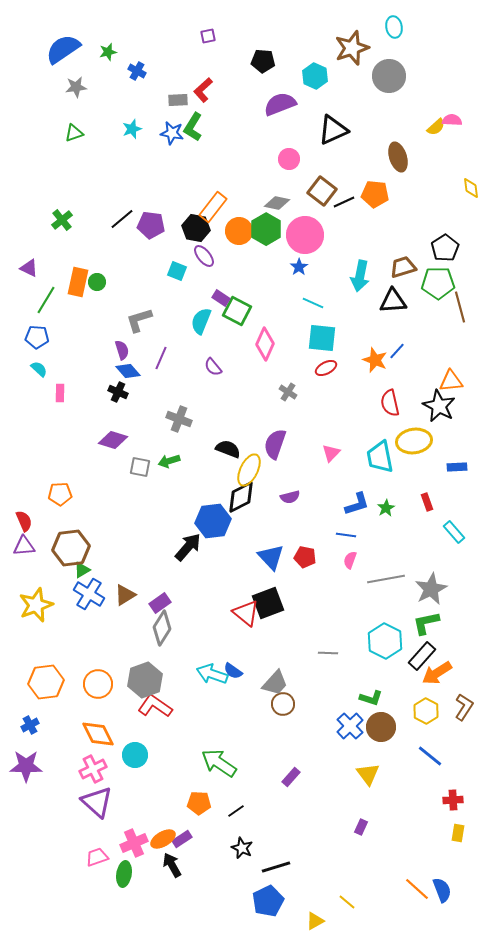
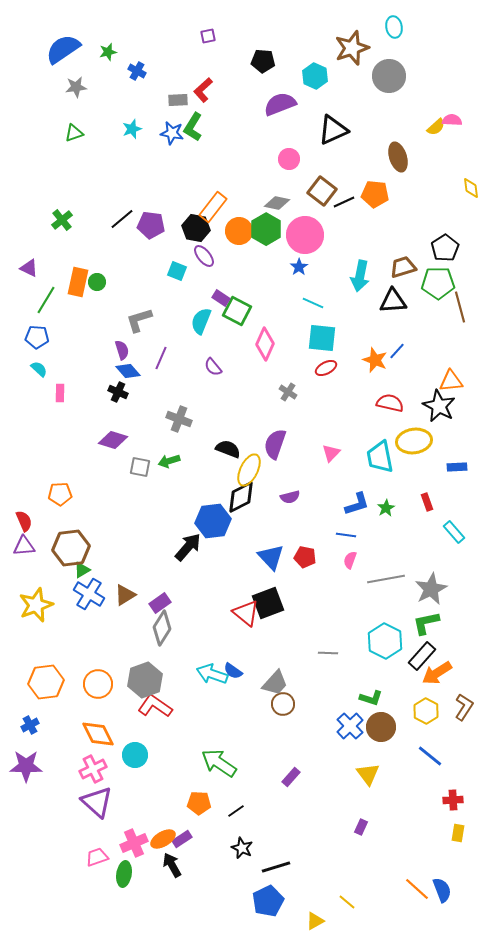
red semicircle at (390, 403): rotated 116 degrees clockwise
